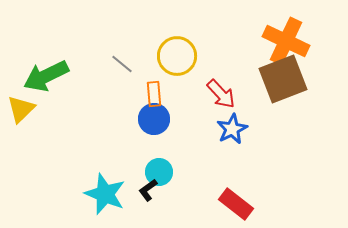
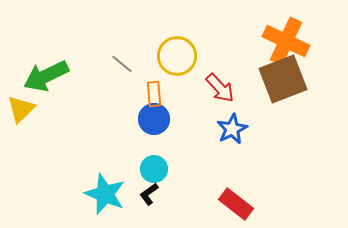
red arrow: moved 1 px left, 6 px up
cyan circle: moved 5 px left, 3 px up
black L-shape: moved 1 px right, 4 px down
